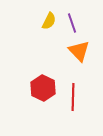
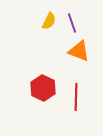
orange triangle: rotated 25 degrees counterclockwise
red line: moved 3 px right
